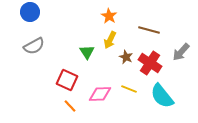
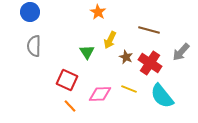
orange star: moved 11 px left, 4 px up
gray semicircle: rotated 120 degrees clockwise
